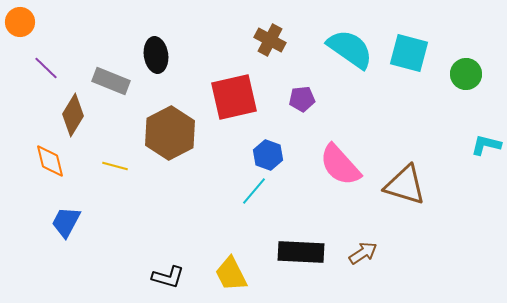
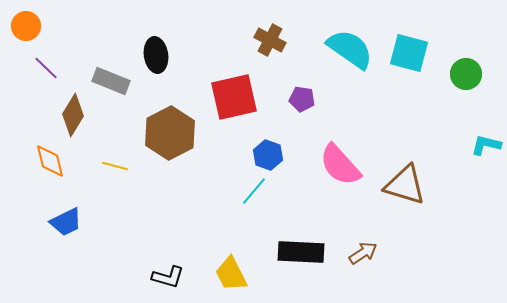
orange circle: moved 6 px right, 4 px down
purple pentagon: rotated 15 degrees clockwise
blue trapezoid: rotated 144 degrees counterclockwise
